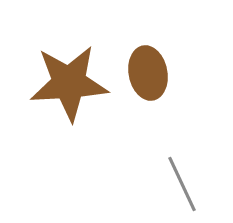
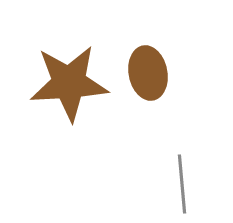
gray line: rotated 20 degrees clockwise
